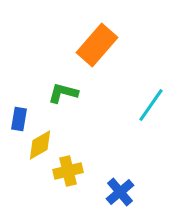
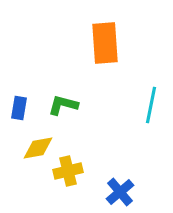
orange rectangle: moved 8 px right, 2 px up; rotated 45 degrees counterclockwise
green L-shape: moved 12 px down
cyan line: rotated 24 degrees counterclockwise
blue rectangle: moved 11 px up
yellow diamond: moved 2 px left, 3 px down; rotated 20 degrees clockwise
